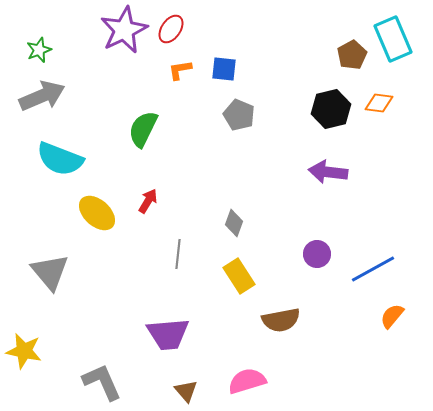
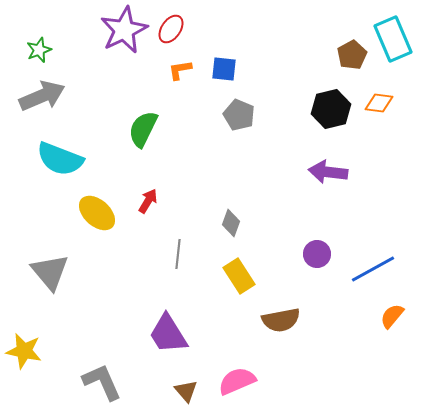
gray diamond: moved 3 px left
purple trapezoid: rotated 63 degrees clockwise
pink semicircle: moved 10 px left; rotated 6 degrees counterclockwise
